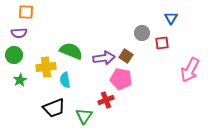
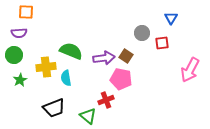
cyan semicircle: moved 1 px right, 2 px up
green triangle: moved 4 px right; rotated 24 degrees counterclockwise
